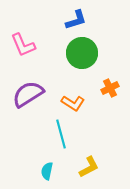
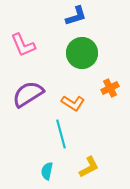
blue L-shape: moved 4 px up
